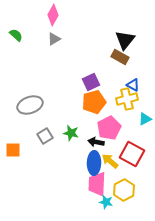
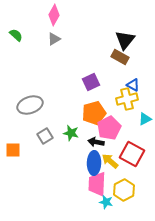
pink diamond: moved 1 px right
orange pentagon: moved 11 px down
